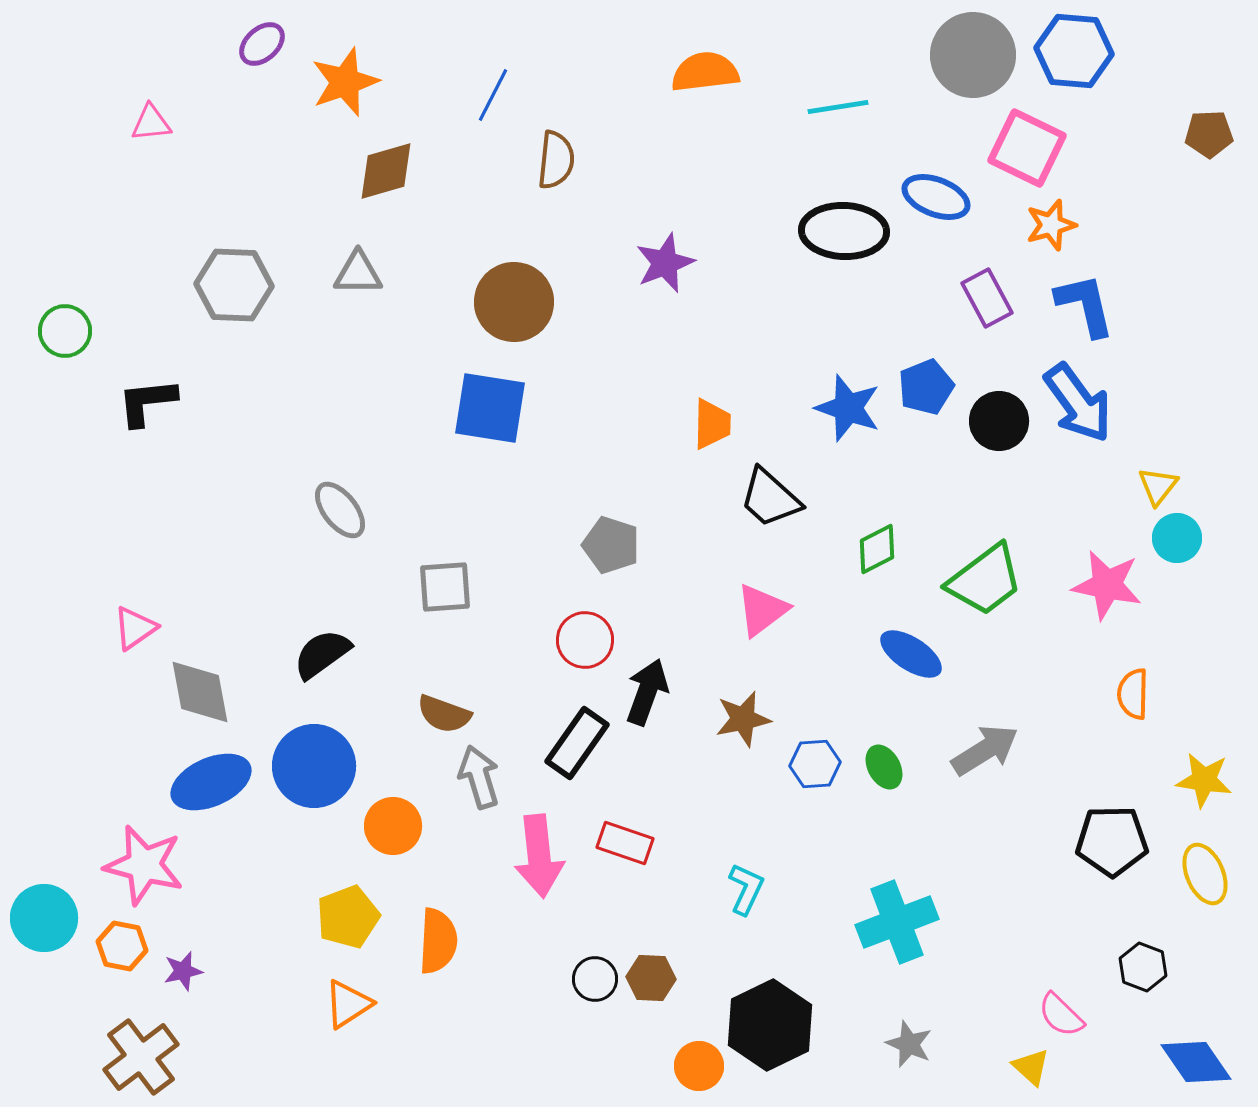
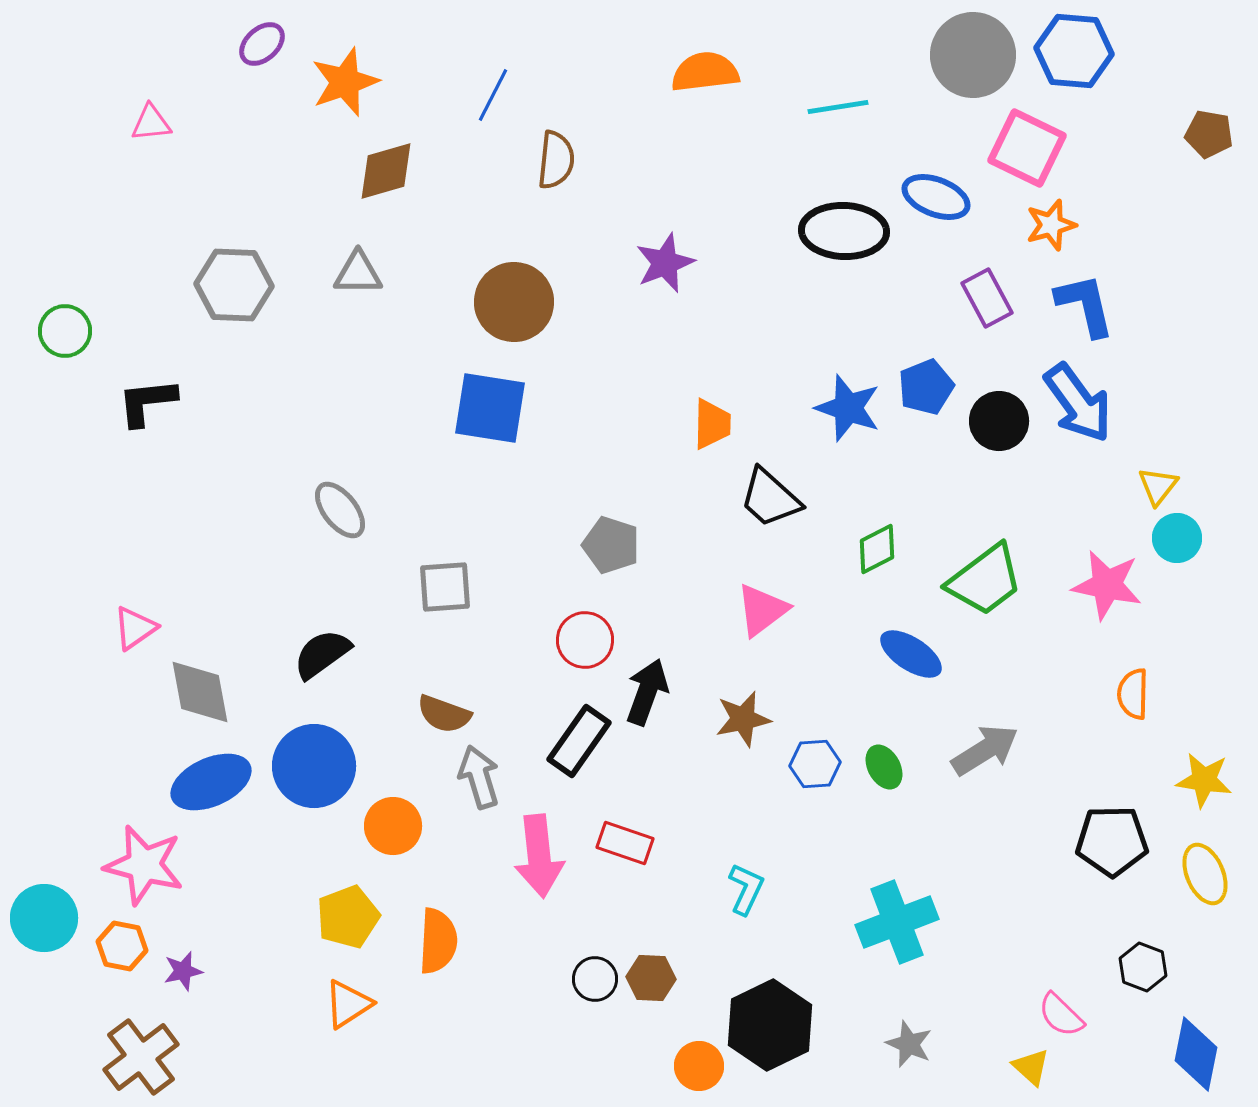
brown pentagon at (1209, 134): rotated 12 degrees clockwise
black rectangle at (577, 743): moved 2 px right, 2 px up
blue diamond at (1196, 1062): moved 8 px up; rotated 46 degrees clockwise
